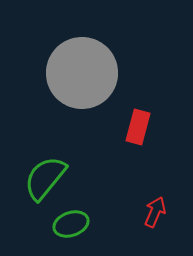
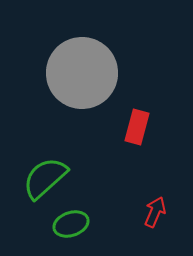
red rectangle: moved 1 px left
green semicircle: rotated 9 degrees clockwise
